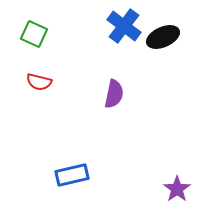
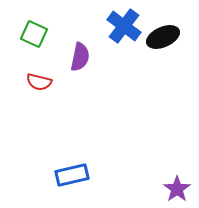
purple semicircle: moved 34 px left, 37 px up
